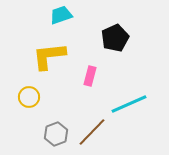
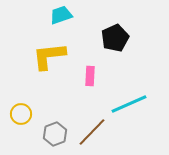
pink rectangle: rotated 12 degrees counterclockwise
yellow circle: moved 8 px left, 17 px down
gray hexagon: moved 1 px left
